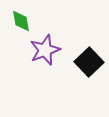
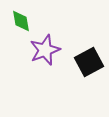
black square: rotated 16 degrees clockwise
